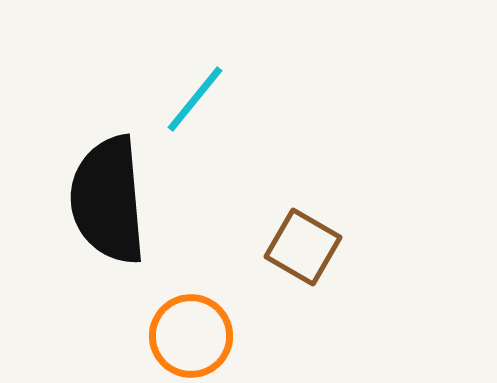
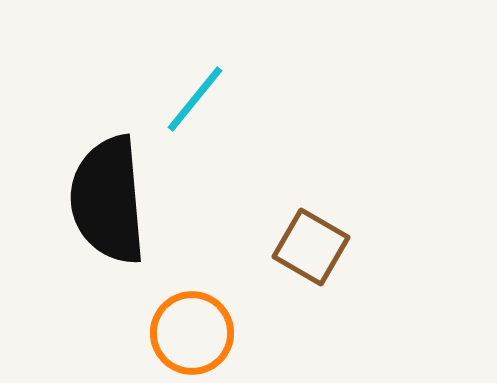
brown square: moved 8 px right
orange circle: moved 1 px right, 3 px up
